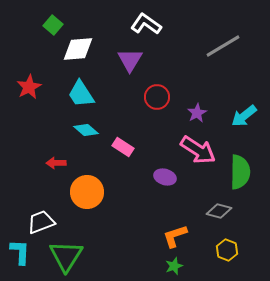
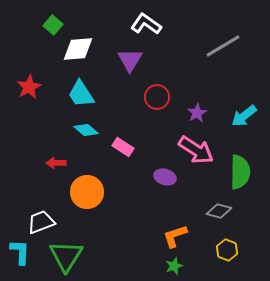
pink arrow: moved 2 px left
